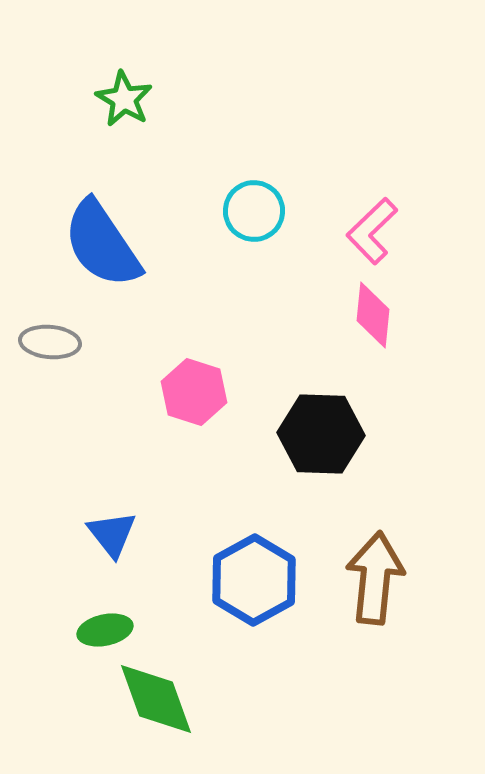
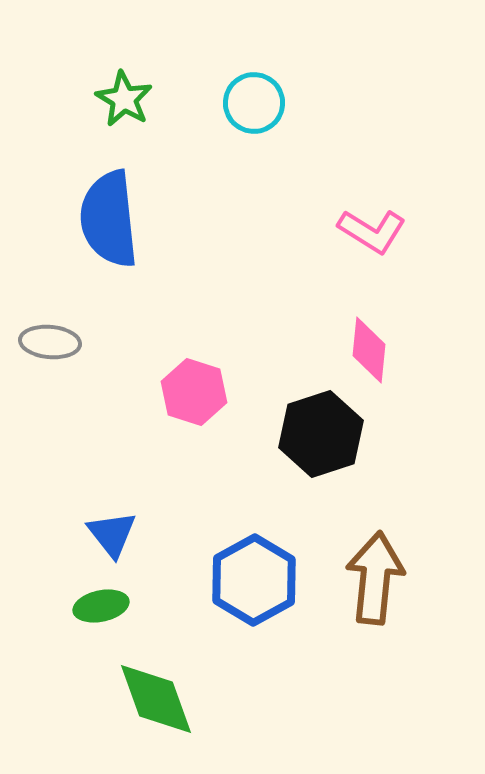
cyan circle: moved 108 px up
pink L-shape: rotated 104 degrees counterclockwise
blue semicircle: moved 7 px right, 25 px up; rotated 28 degrees clockwise
pink diamond: moved 4 px left, 35 px down
black hexagon: rotated 20 degrees counterclockwise
green ellipse: moved 4 px left, 24 px up
